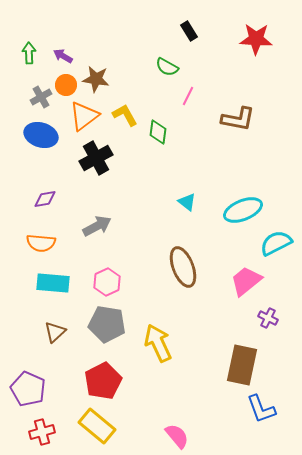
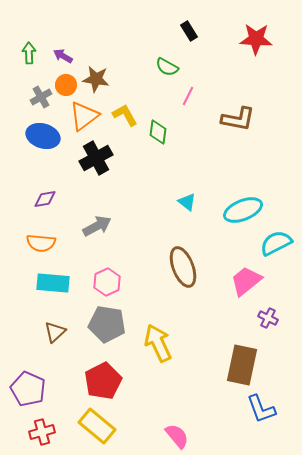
blue ellipse: moved 2 px right, 1 px down
